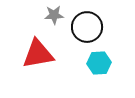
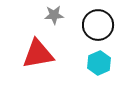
black circle: moved 11 px right, 2 px up
cyan hexagon: rotated 20 degrees counterclockwise
